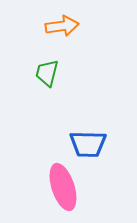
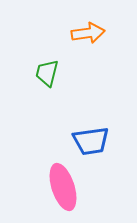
orange arrow: moved 26 px right, 7 px down
blue trapezoid: moved 3 px right, 3 px up; rotated 9 degrees counterclockwise
